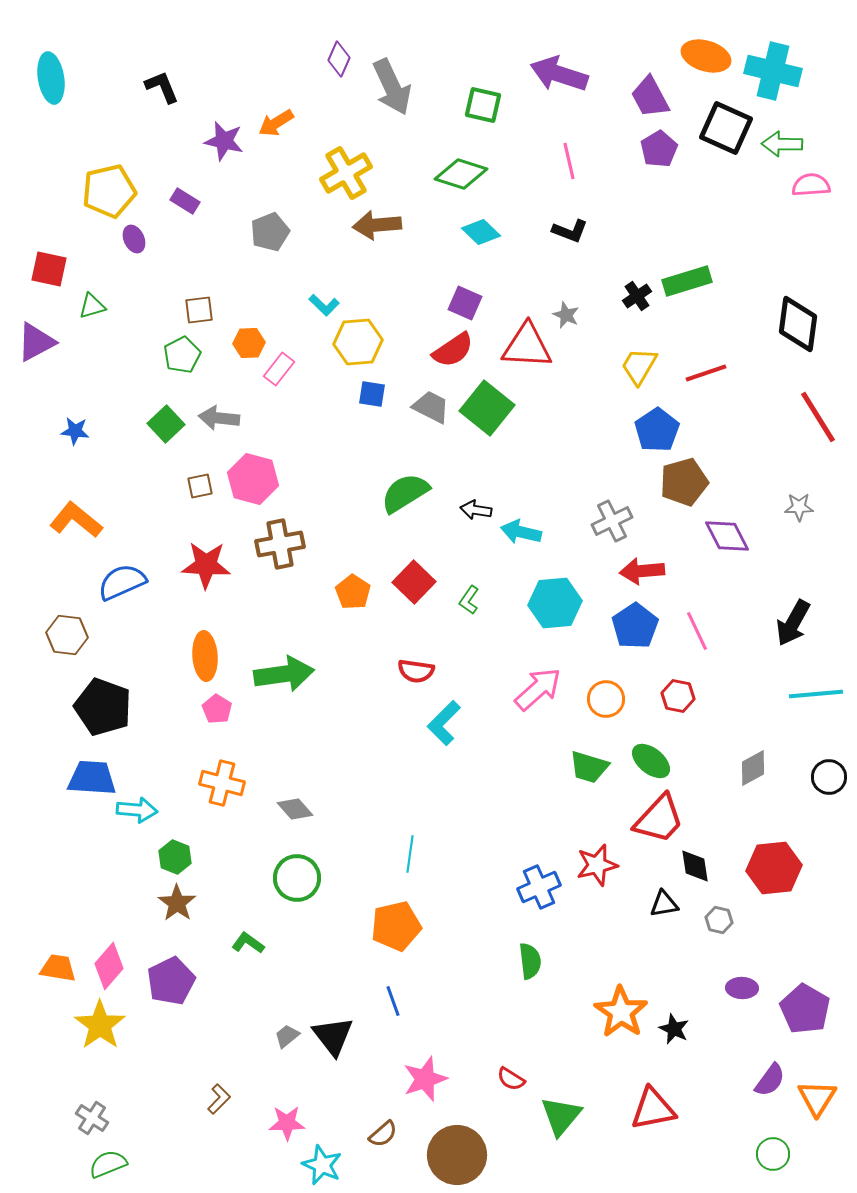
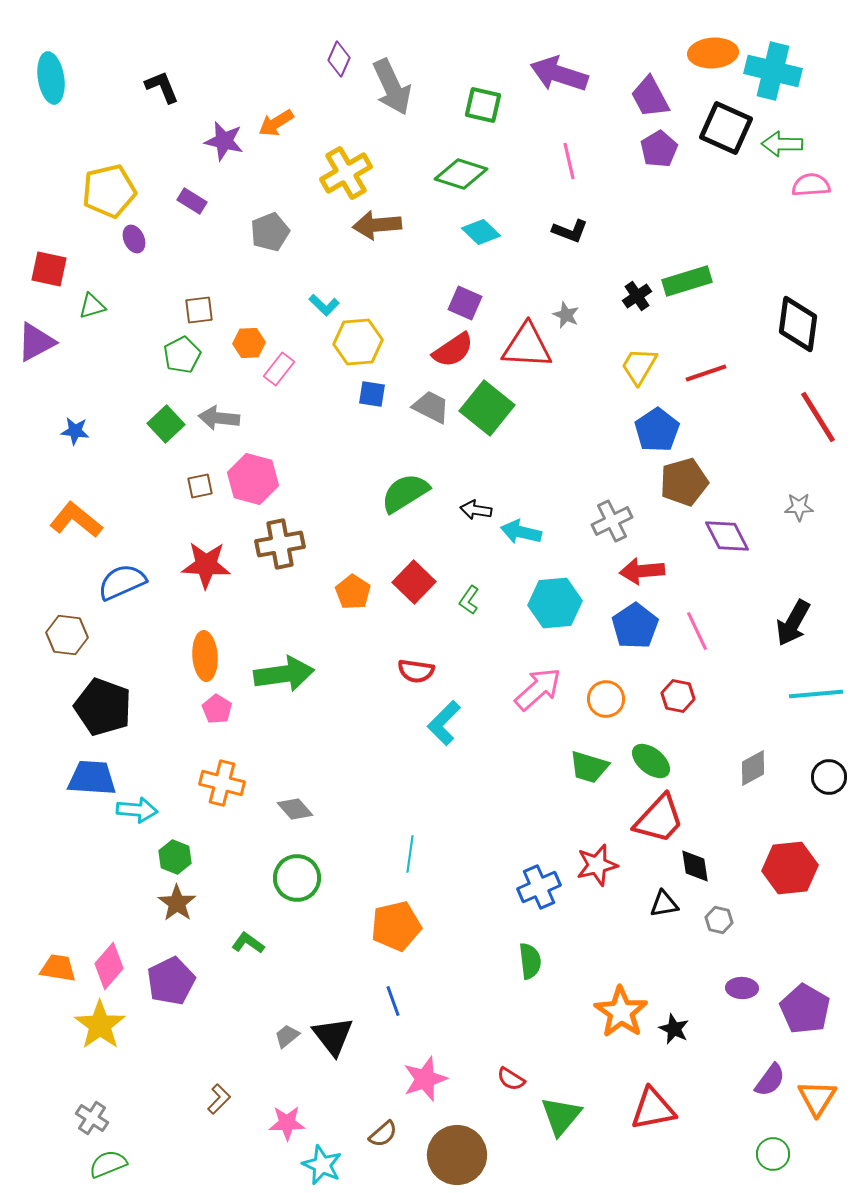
orange ellipse at (706, 56): moved 7 px right, 3 px up; rotated 21 degrees counterclockwise
purple rectangle at (185, 201): moved 7 px right
red hexagon at (774, 868): moved 16 px right
